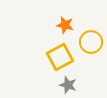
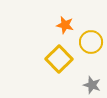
yellow square: moved 1 px left, 2 px down; rotated 16 degrees counterclockwise
gray star: moved 24 px right
